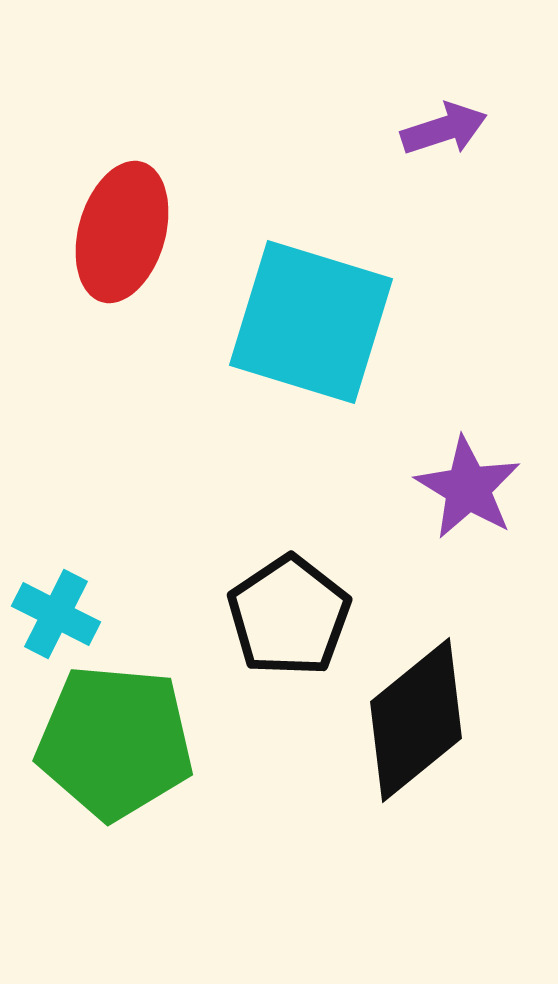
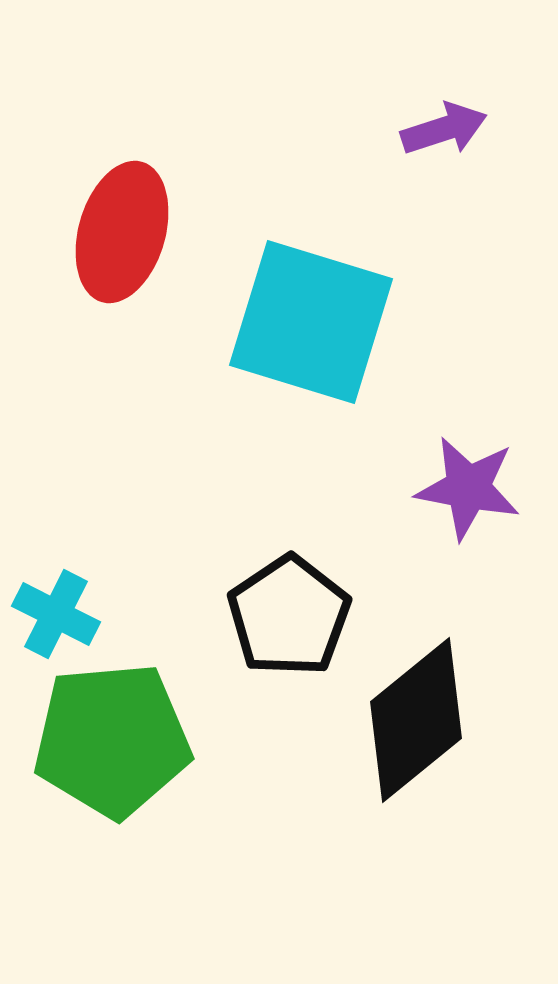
purple star: rotated 20 degrees counterclockwise
green pentagon: moved 3 px left, 2 px up; rotated 10 degrees counterclockwise
